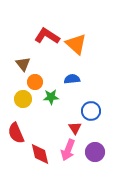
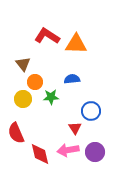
orange triangle: rotated 40 degrees counterclockwise
pink arrow: rotated 60 degrees clockwise
